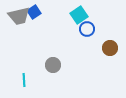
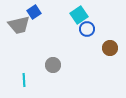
gray trapezoid: moved 9 px down
